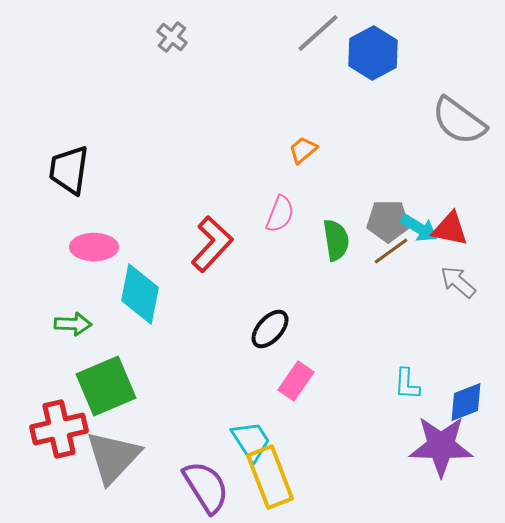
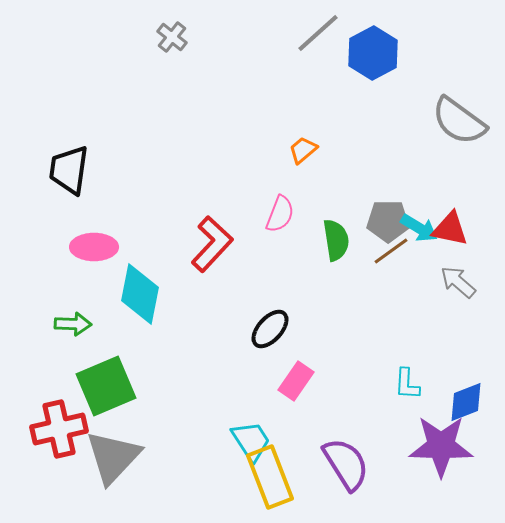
purple semicircle: moved 140 px right, 23 px up
